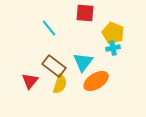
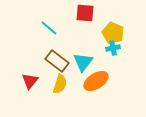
cyan line: rotated 12 degrees counterclockwise
brown rectangle: moved 3 px right, 5 px up
